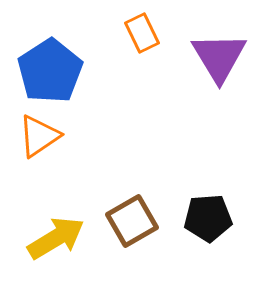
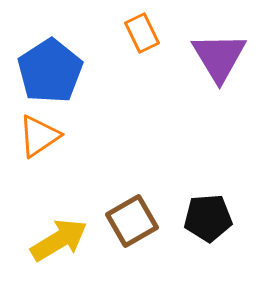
yellow arrow: moved 3 px right, 2 px down
